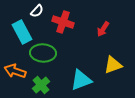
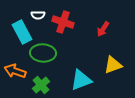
white semicircle: moved 1 px right, 4 px down; rotated 48 degrees clockwise
